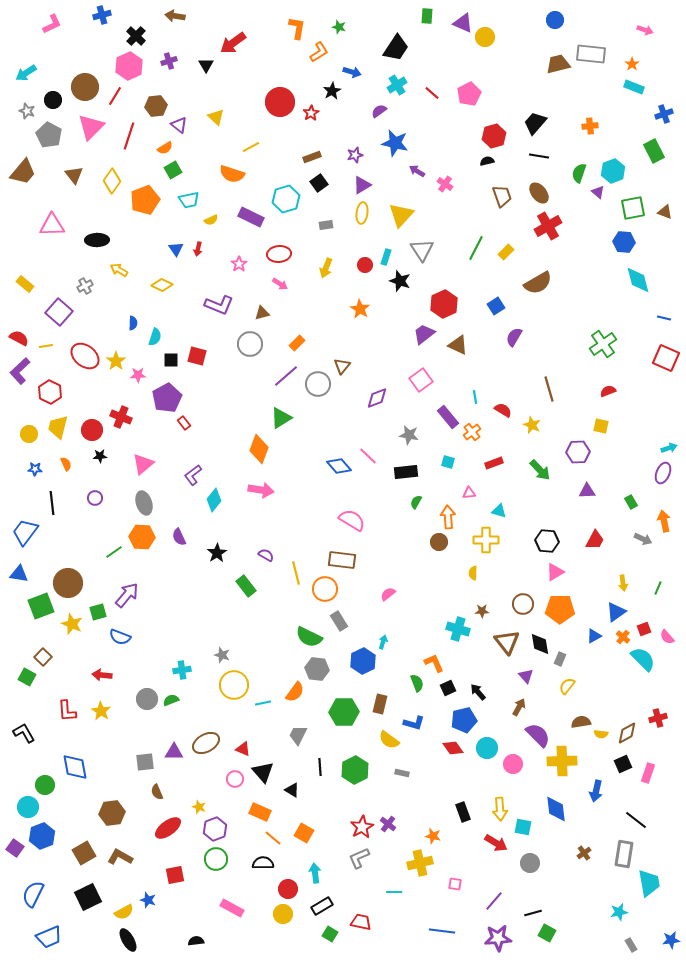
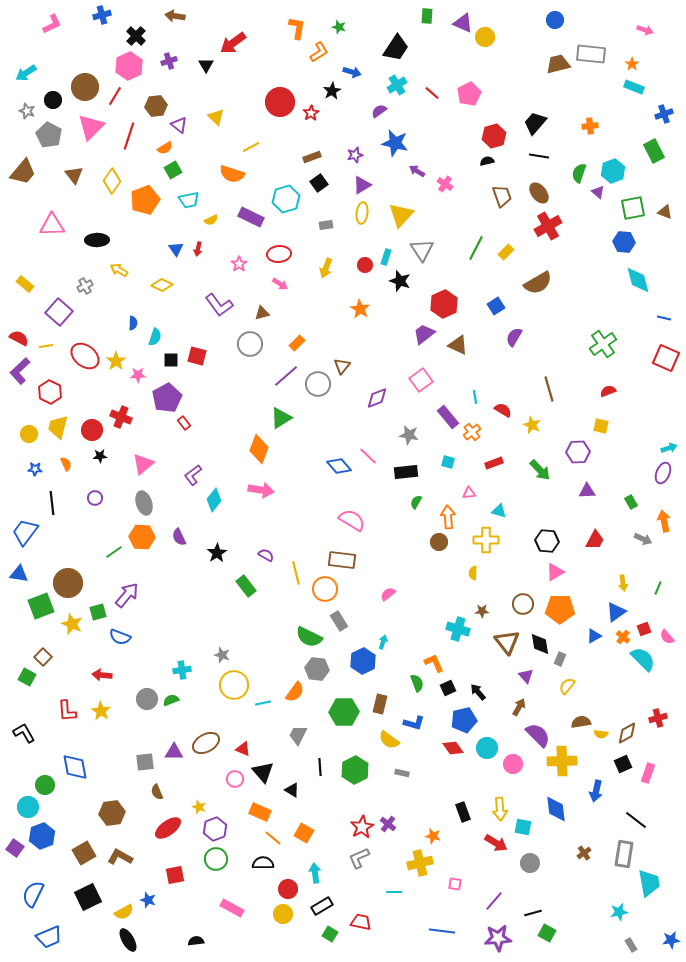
purple L-shape at (219, 305): rotated 32 degrees clockwise
